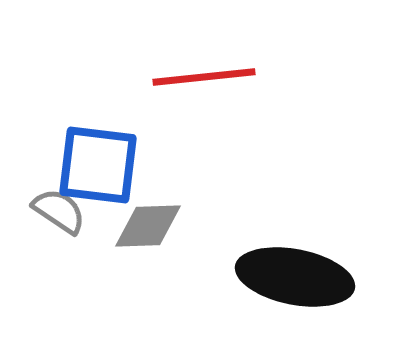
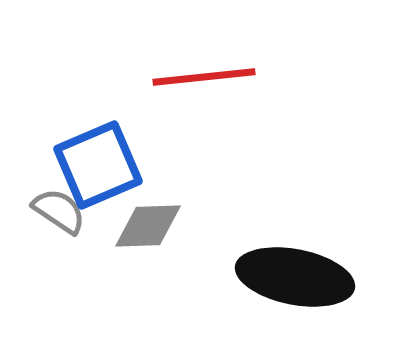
blue square: rotated 30 degrees counterclockwise
